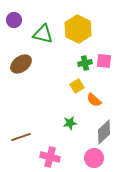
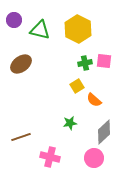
green triangle: moved 3 px left, 4 px up
